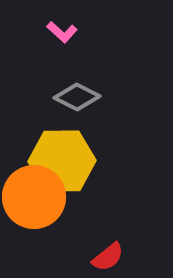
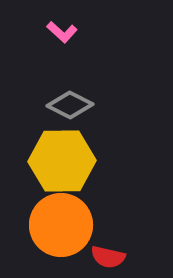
gray diamond: moved 7 px left, 8 px down
orange circle: moved 27 px right, 28 px down
red semicircle: rotated 52 degrees clockwise
